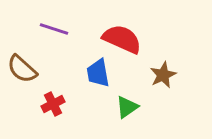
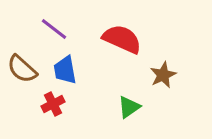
purple line: rotated 20 degrees clockwise
blue trapezoid: moved 33 px left, 3 px up
green triangle: moved 2 px right
